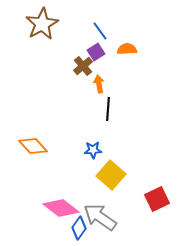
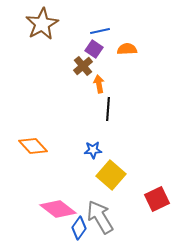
blue line: rotated 66 degrees counterclockwise
purple square: moved 2 px left, 3 px up; rotated 24 degrees counterclockwise
pink diamond: moved 3 px left, 1 px down
gray arrow: rotated 24 degrees clockwise
